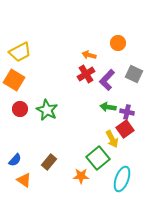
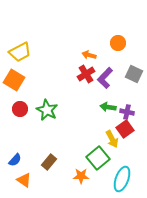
purple L-shape: moved 2 px left, 2 px up
